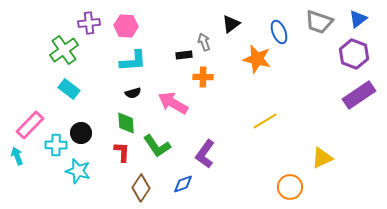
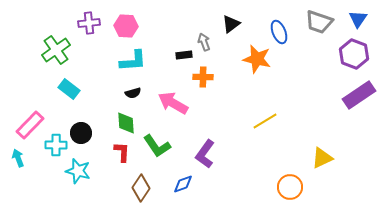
blue triangle: rotated 18 degrees counterclockwise
green cross: moved 8 px left
cyan arrow: moved 1 px right, 2 px down
